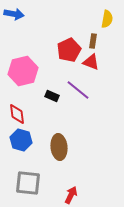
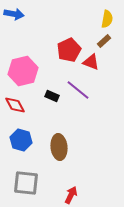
brown rectangle: moved 11 px right; rotated 40 degrees clockwise
red diamond: moved 2 px left, 9 px up; rotated 20 degrees counterclockwise
gray square: moved 2 px left
